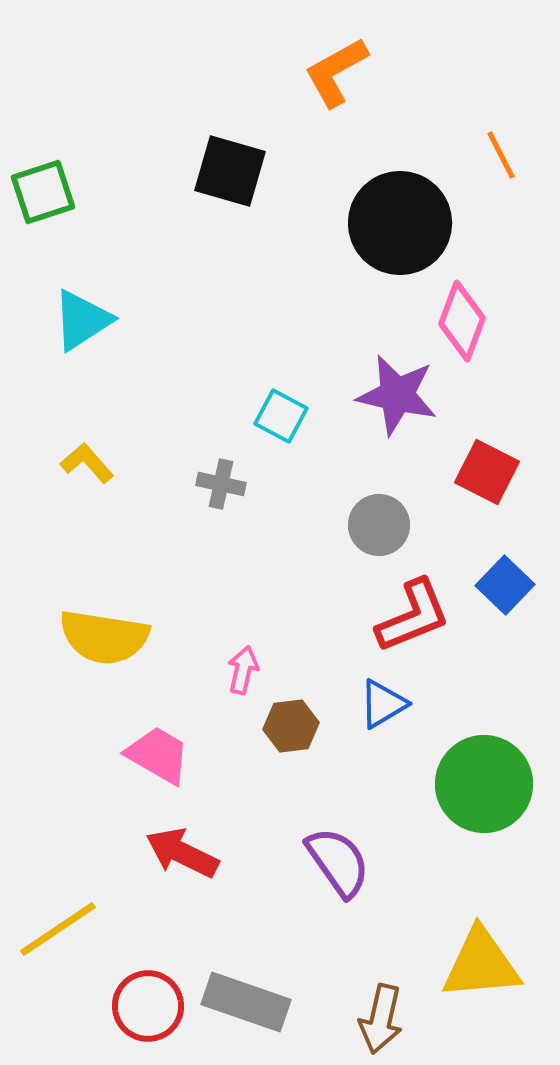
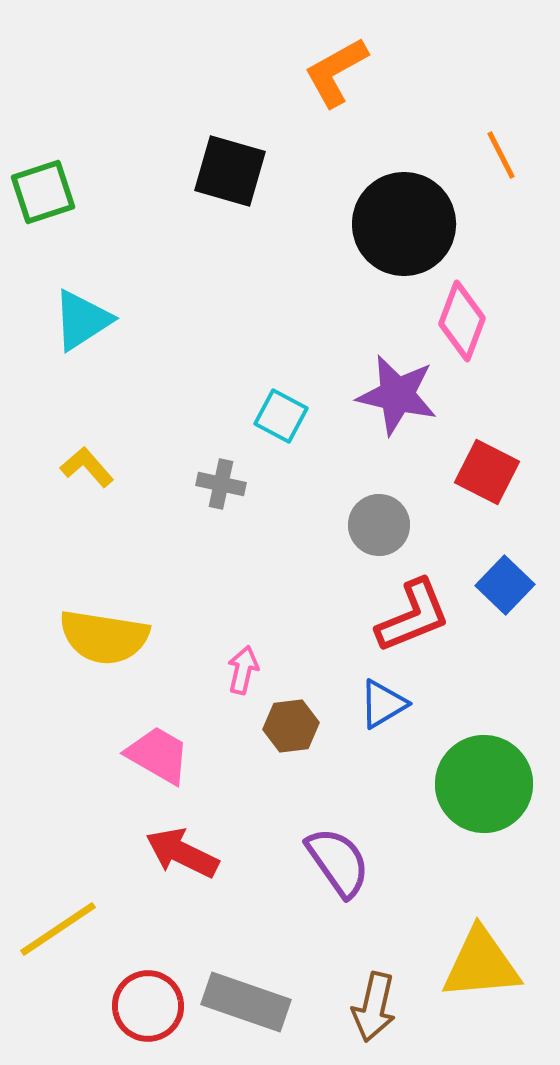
black circle: moved 4 px right, 1 px down
yellow L-shape: moved 4 px down
brown arrow: moved 7 px left, 12 px up
